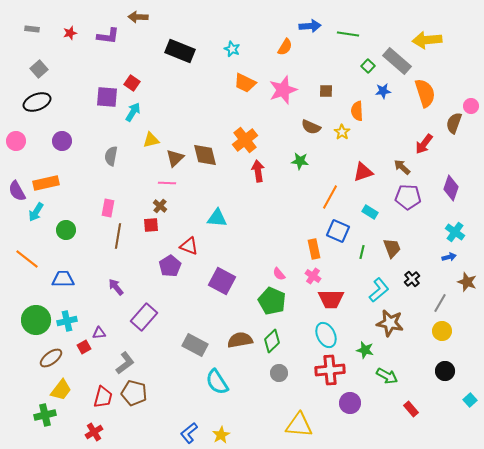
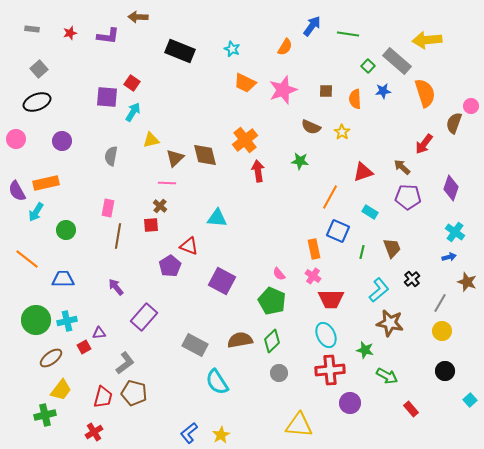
blue arrow at (310, 26): moved 2 px right; rotated 50 degrees counterclockwise
orange semicircle at (357, 111): moved 2 px left, 12 px up
pink circle at (16, 141): moved 2 px up
